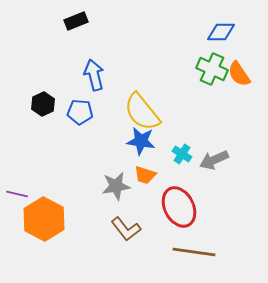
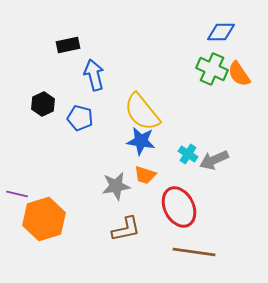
black rectangle: moved 8 px left, 24 px down; rotated 10 degrees clockwise
blue pentagon: moved 6 px down; rotated 10 degrees clockwise
cyan cross: moved 6 px right
orange hexagon: rotated 15 degrees clockwise
brown L-shape: rotated 64 degrees counterclockwise
